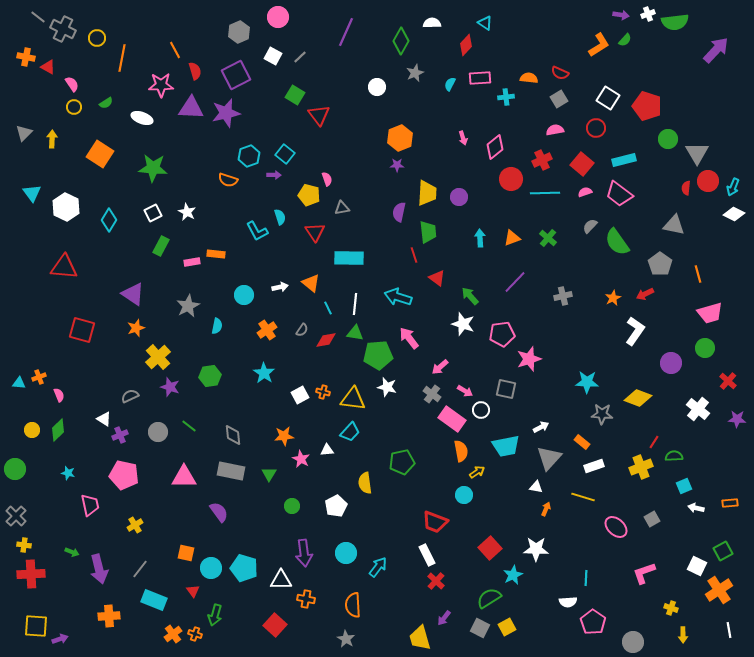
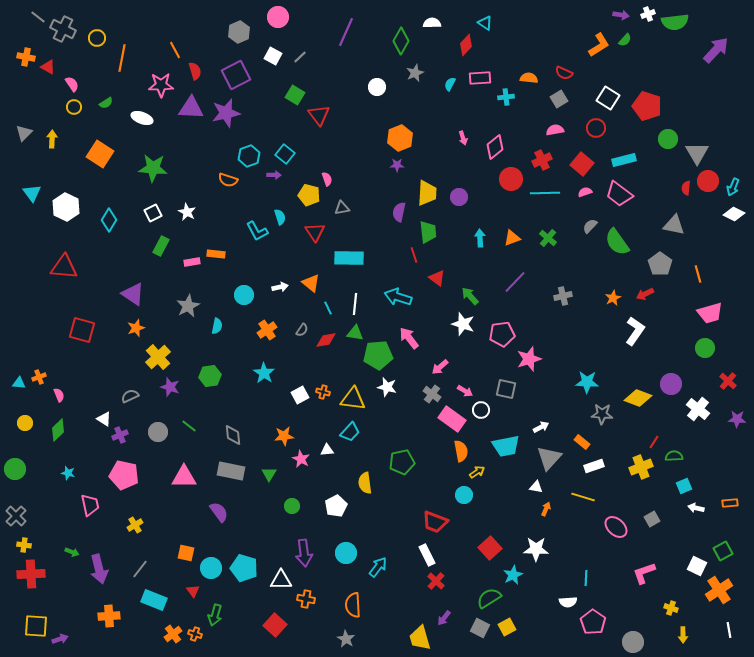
red semicircle at (560, 73): moved 4 px right
purple circle at (671, 363): moved 21 px down
yellow circle at (32, 430): moved 7 px left, 7 px up
